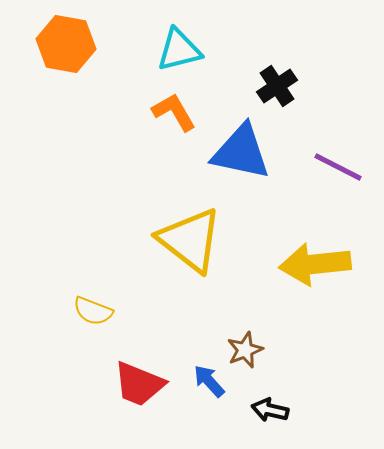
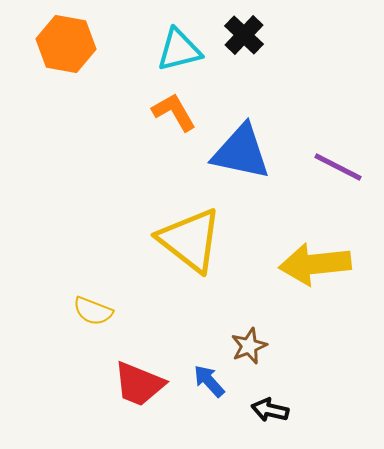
black cross: moved 33 px left, 51 px up; rotated 12 degrees counterclockwise
brown star: moved 4 px right, 4 px up
